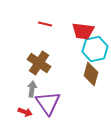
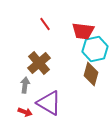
red line: rotated 40 degrees clockwise
brown cross: rotated 15 degrees clockwise
gray arrow: moved 7 px left, 4 px up
purple triangle: moved 1 px right; rotated 24 degrees counterclockwise
